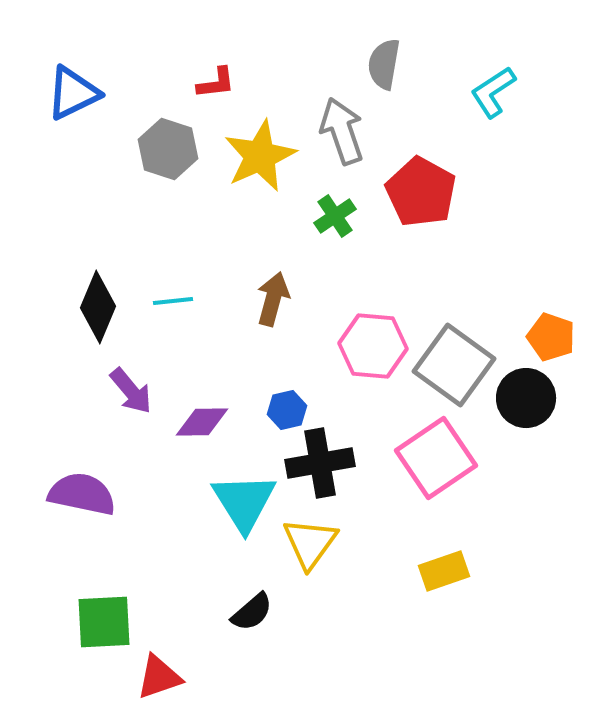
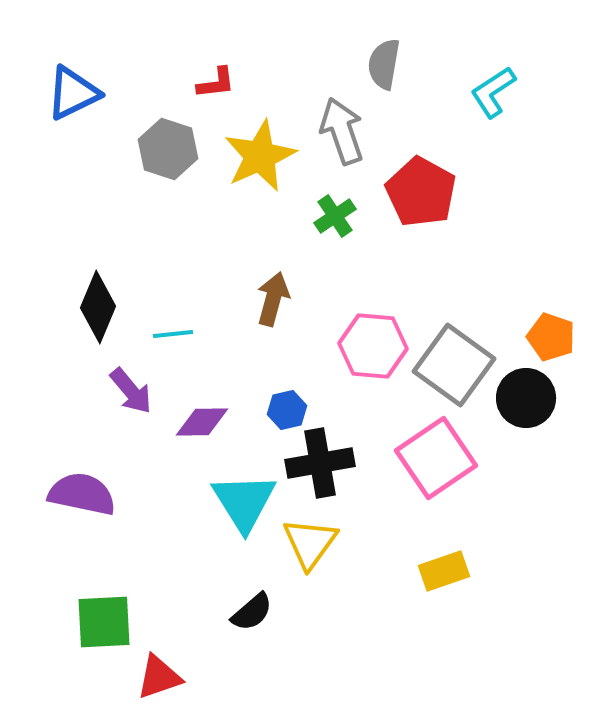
cyan line: moved 33 px down
